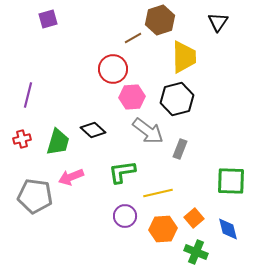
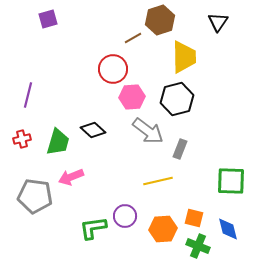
green L-shape: moved 29 px left, 56 px down
yellow line: moved 12 px up
orange square: rotated 36 degrees counterclockwise
green cross: moved 2 px right, 6 px up
